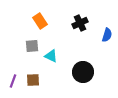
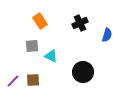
purple line: rotated 24 degrees clockwise
